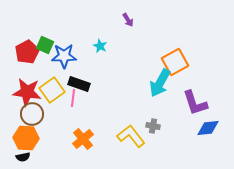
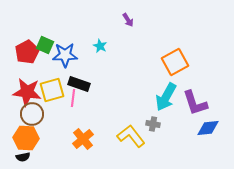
blue star: moved 1 px right, 1 px up
cyan arrow: moved 6 px right, 14 px down
yellow square: rotated 20 degrees clockwise
gray cross: moved 2 px up
